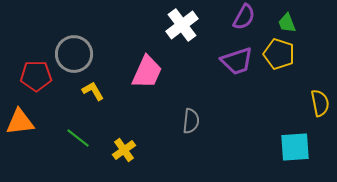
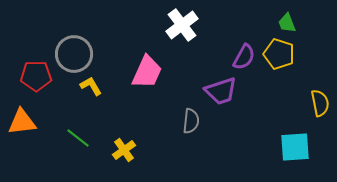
purple semicircle: moved 40 px down
purple trapezoid: moved 16 px left, 30 px down
yellow L-shape: moved 2 px left, 5 px up
orange triangle: moved 2 px right
